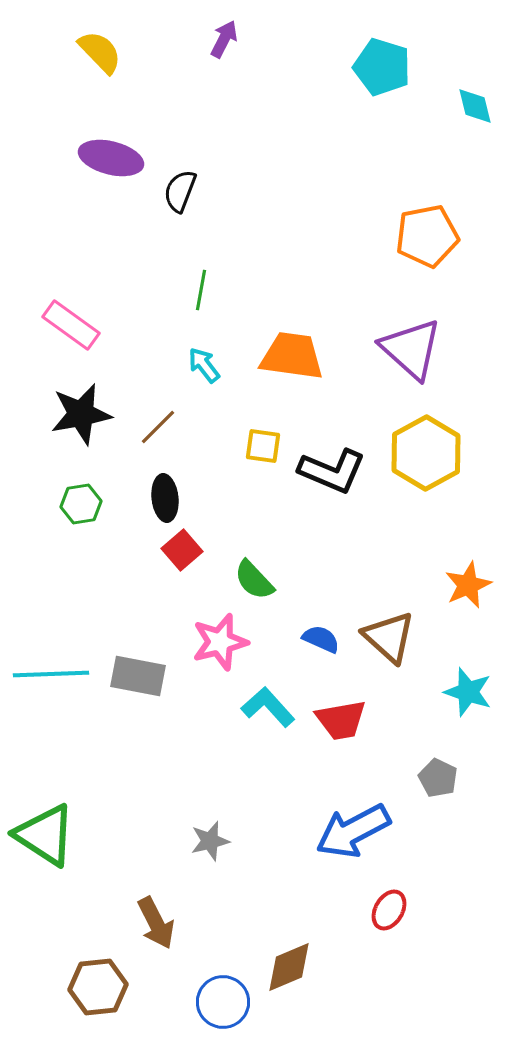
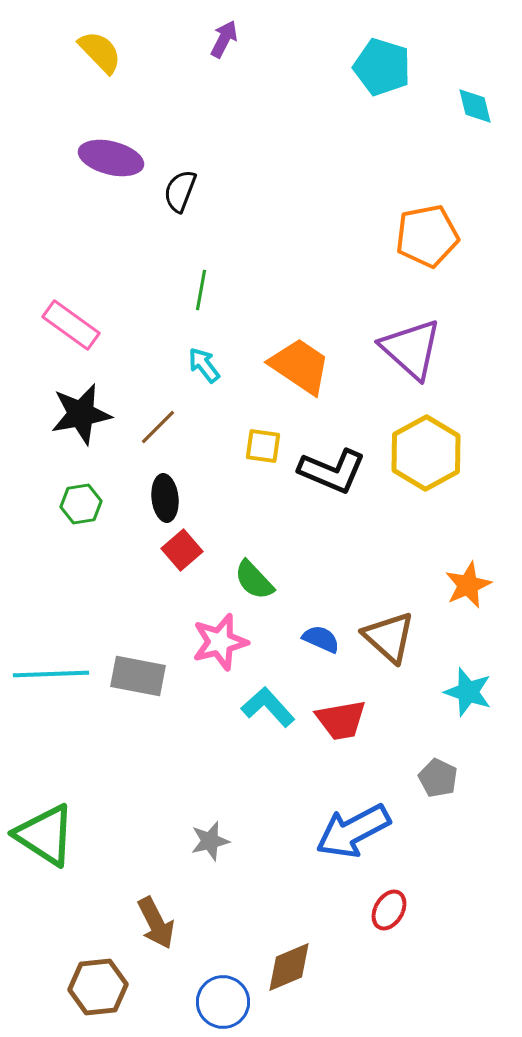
orange trapezoid: moved 8 px right, 10 px down; rotated 26 degrees clockwise
